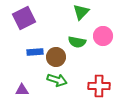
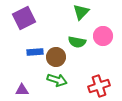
red cross: rotated 20 degrees counterclockwise
